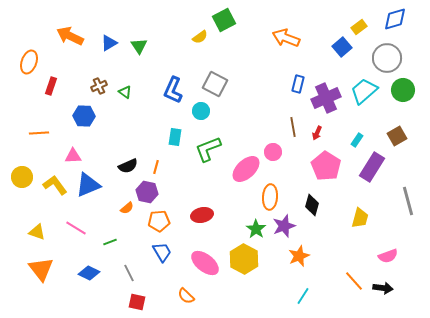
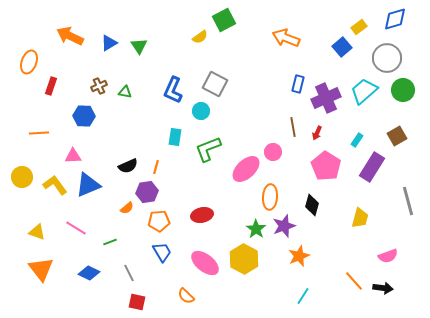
green triangle at (125, 92): rotated 24 degrees counterclockwise
purple hexagon at (147, 192): rotated 20 degrees counterclockwise
